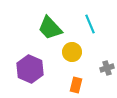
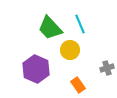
cyan line: moved 10 px left
yellow circle: moved 2 px left, 2 px up
purple hexagon: moved 6 px right
orange rectangle: moved 2 px right; rotated 49 degrees counterclockwise
